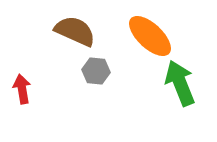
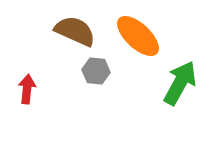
orange ellipse: moved 12 px left
green arrow: rotated 51 degrees clockwise
red arrow: moved 5 px right; rotated 16 degrees clockwise
